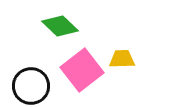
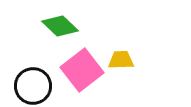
yellow trapezoid: moved 1 px left, 1 px down
black circle: moved 2 px right
